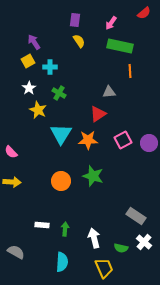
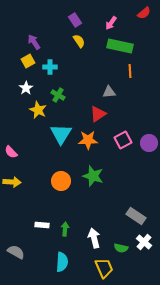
purple rectangle: rotated 40 degrees counterclockwise
white star: moved 3 px left
green cross: moved 1 px left, 2 px down
